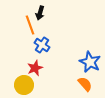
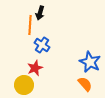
orange line: rotated 24 degrees clockwise
